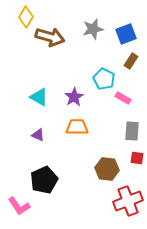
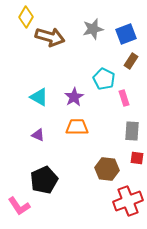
pink rectangle: moved 1 px right; rotated 42 degrees clockwise
